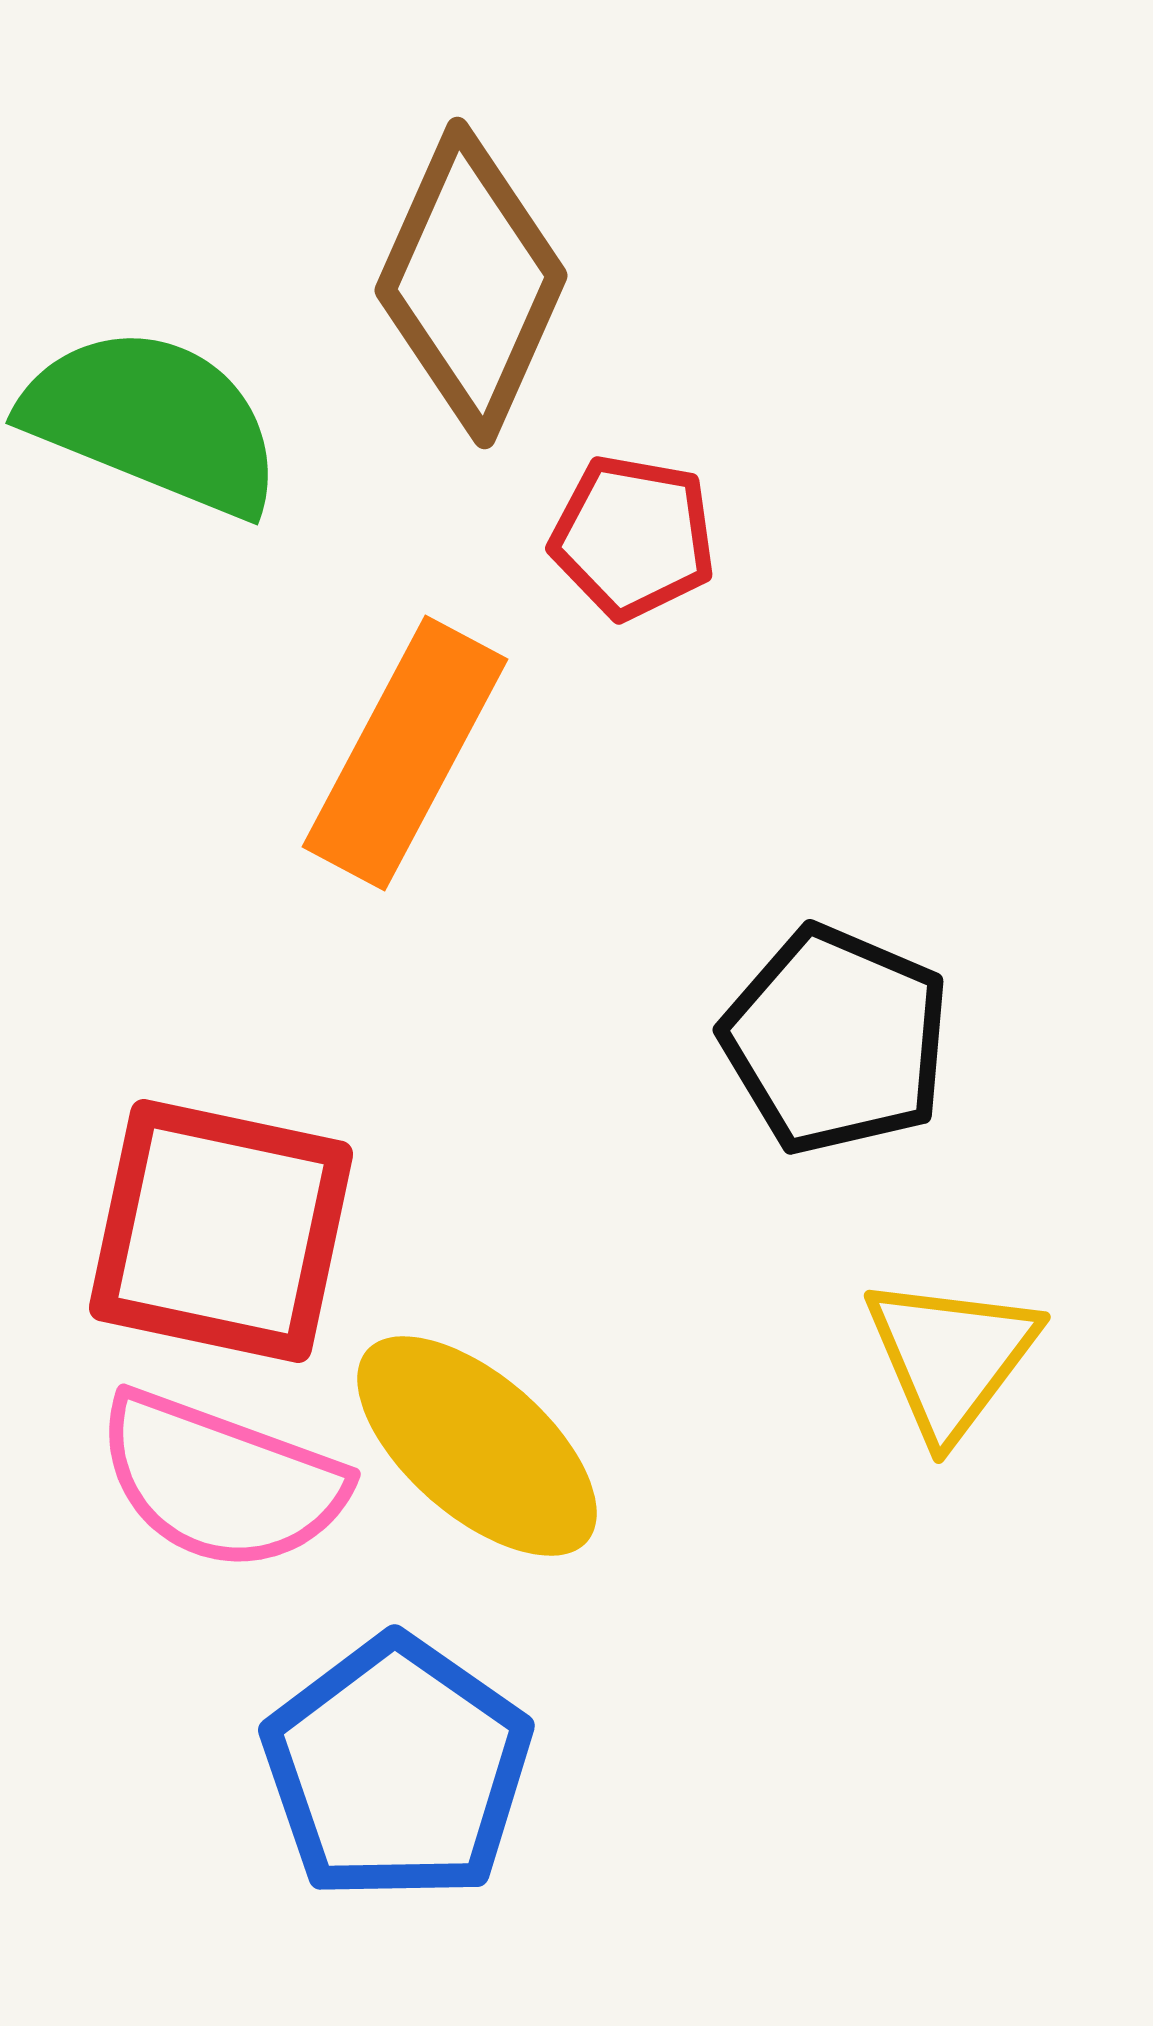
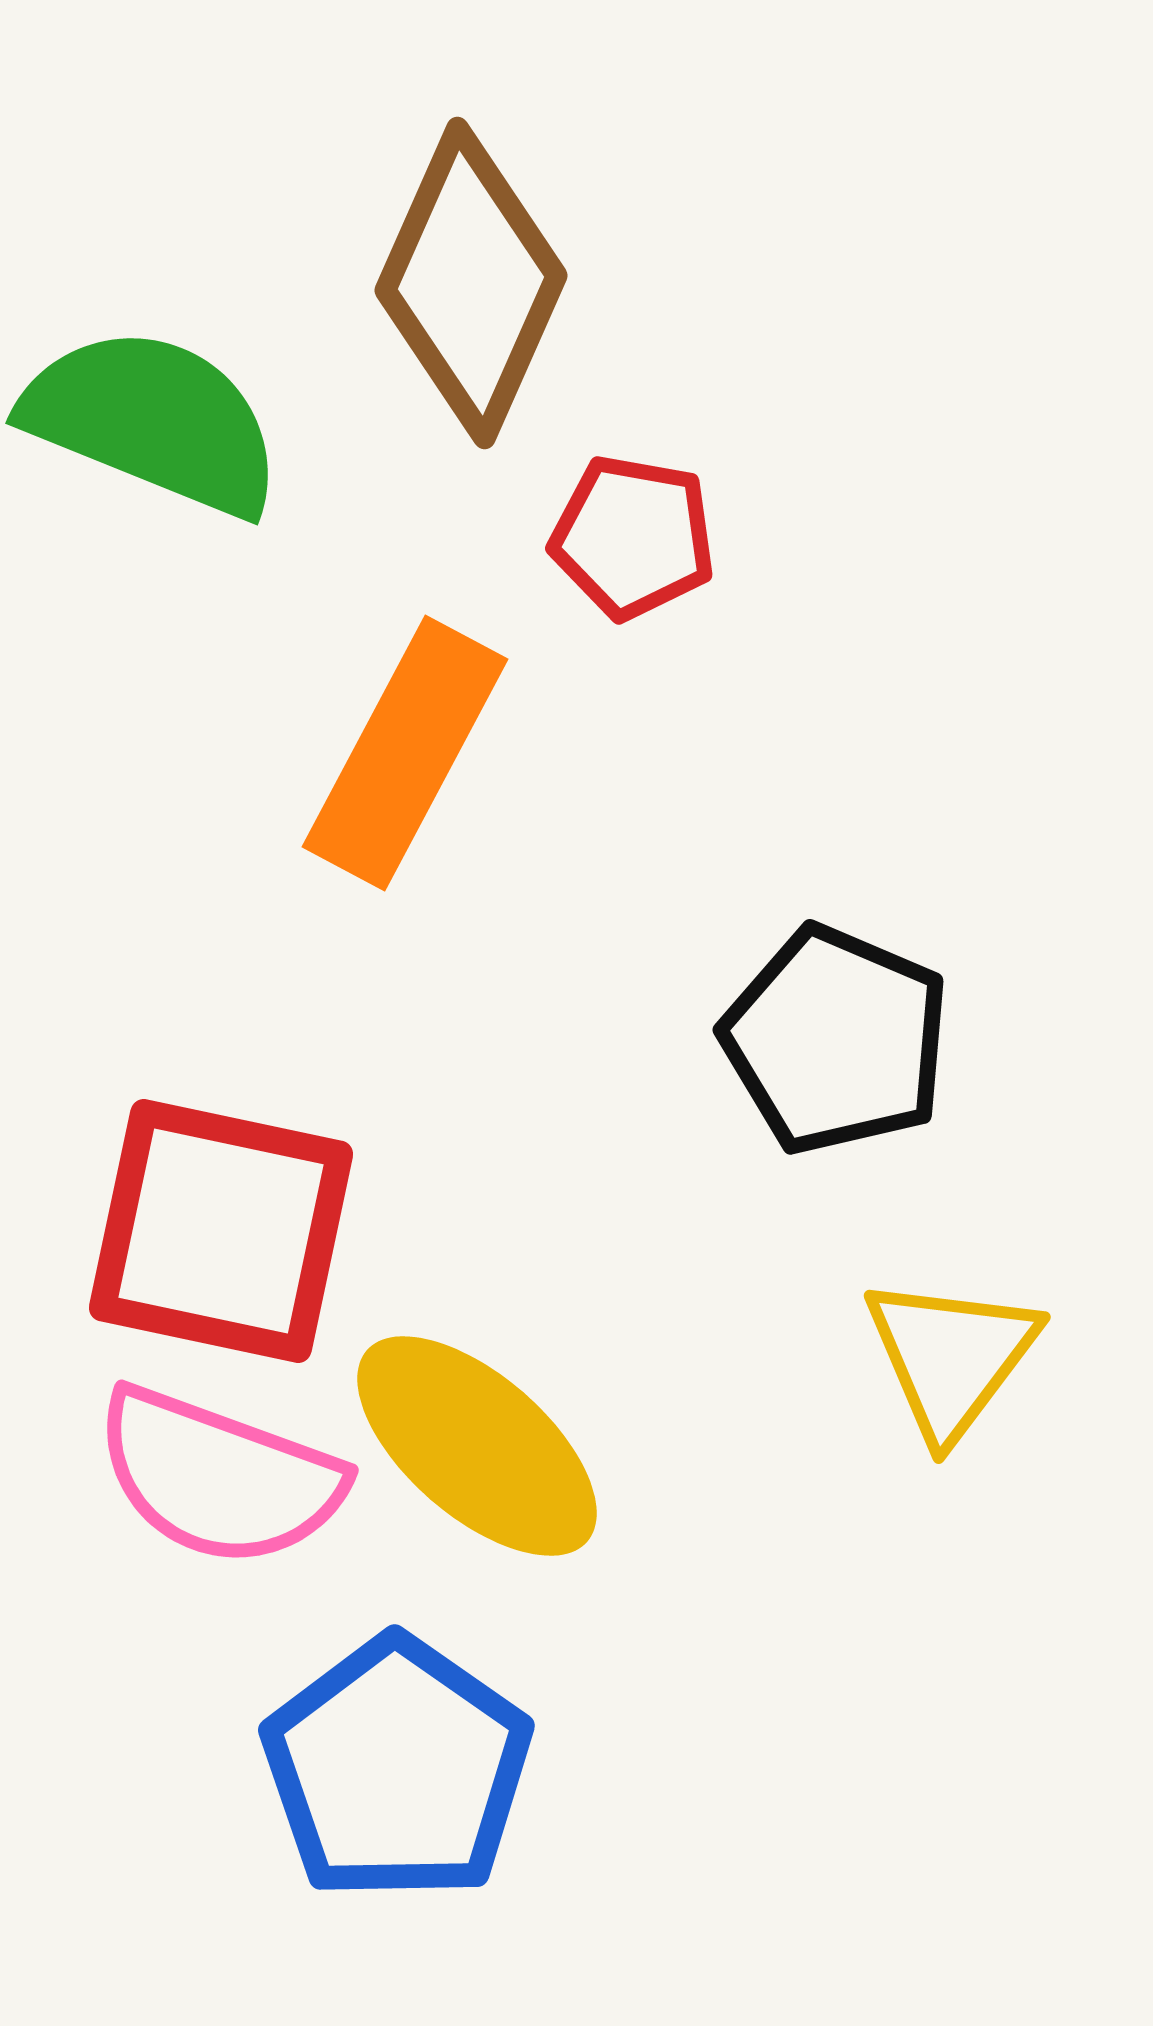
pink semicircle: moved 2 px left, 4 px up
